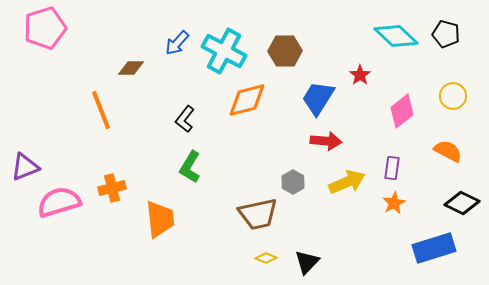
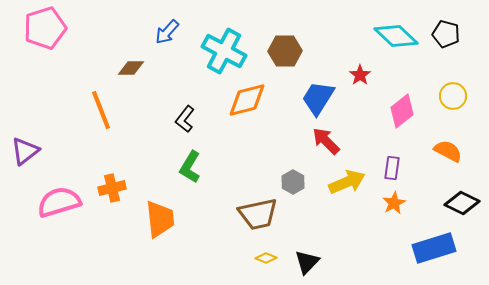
blue arrow: moved 10 px left, 11 px up
red arrow: rotated 140 degrees counterclockwise
purple triangle: moved 16 px up; rotated 16 degrees counterclockwise
